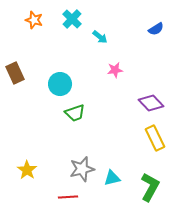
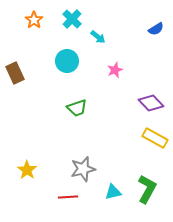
orange star: rotated 18 degrees clockwise
cyan arrow: moved 2 px left
pink star: rotated 14 degrees counterclockwise
cyan circle: moved 7 px right, 23 px up
green trapezoid: moved 2 px right, 5 px up
yellow rectangle: rotated 35 degrees counterclockwise
gray star: moved 1 px right
cyan triangle: moved 1 px right, 14 px down
green L-shape: moved 3 px left, 2 px down
